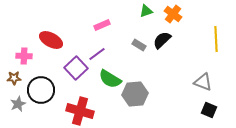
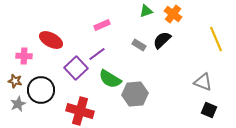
yellow line: rotated 20 degrees counterclockwise
brown star: moved 1 px right, 3 px down; rotated 16 degrees clockwise
